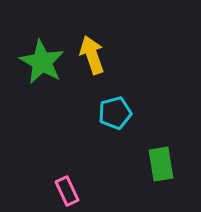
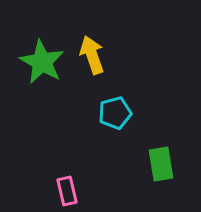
pink rectangle: rotated 12 degrees clockwise
